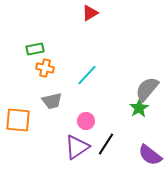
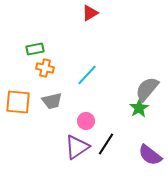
orange square: moved 18 px up
